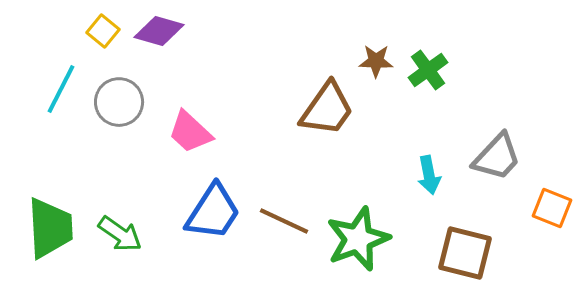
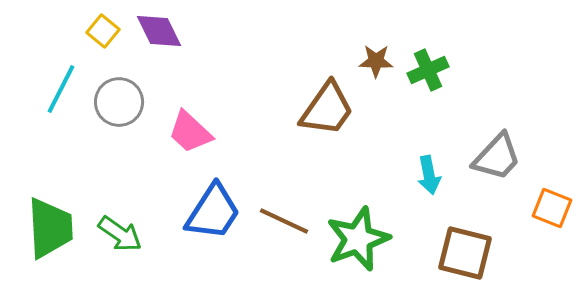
purple diamond: rotated 48 degrees clockwise
green cross: rotated 12 degrees clockwise
